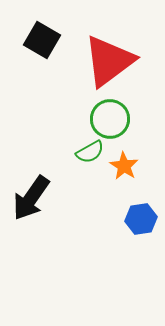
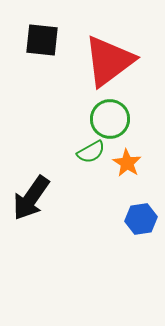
black square: rotated 24 degrees counterclockwise
green semicircle: moved 1 px right
orange star: moved 3 px right, 3 px up
